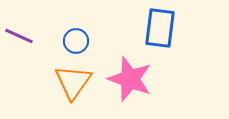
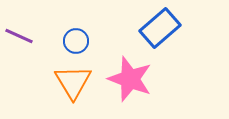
blue rectangle: rotated 42 degrees clockwise
orange triangle: rotated 6 degrees counterclockwise
